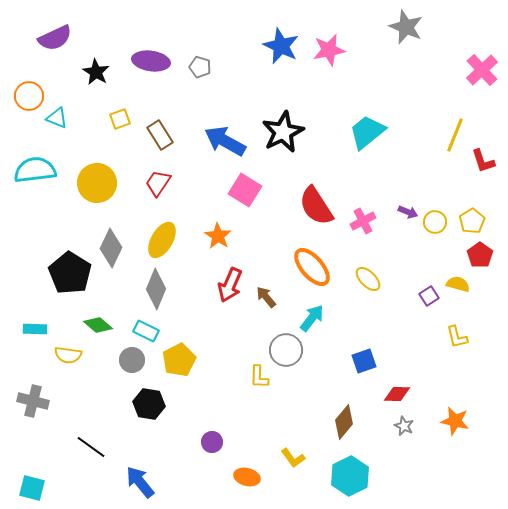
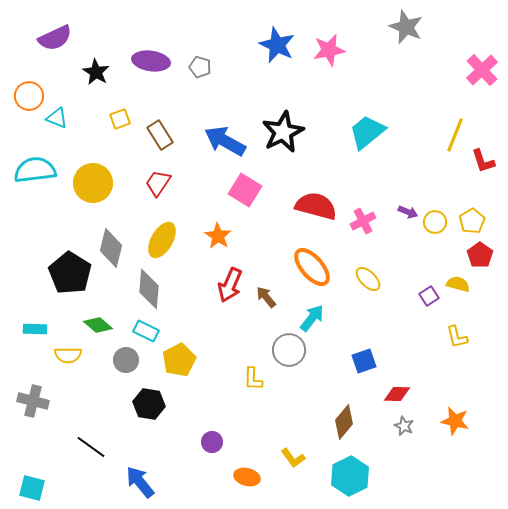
blue star at (281, 46): moved 4 px left, 1 px up
yellow circle at (97, 183): moved 4 px left
red semicircle at (316, 206): rotated 138 degrees clockwise
gray diamond at (111, 248): rotated 12 degrees counterclockwise
gray diamond at (156, 289): moved 7 px left; rotated 18 degrees counterclockwise
gray circle at (286, 350): moved 3 px right
yellow semicircle at (68, 355): rotated 8 degrees counterclockwise
gray circle at (132, 360): moved 6 px left
yellow L-shape at (259, 377): moved 6 px left, 2 px down
